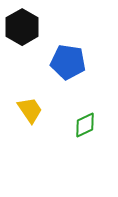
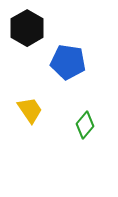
black hexagon: moved 5 px right, 1 px down
green diamond: rotated 24 degrees counterclockwise
